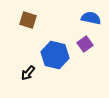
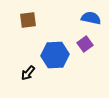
brown square: rotated 24 degrees counterclockwise
blue hexagon: rotated 16 degrees counterclockwise
